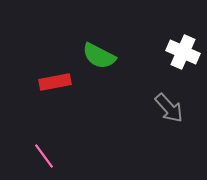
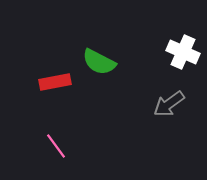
green semicircle: moved 6 px down
gray arrow: moved 4 px up; rotated 96 degrees clockwise
pink line: moved 12 px right, 10 px up
